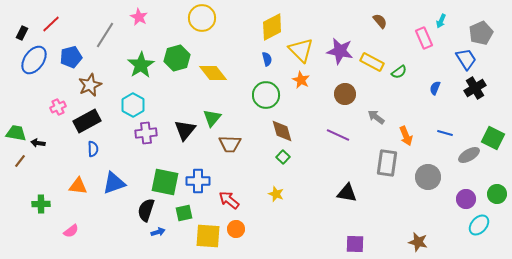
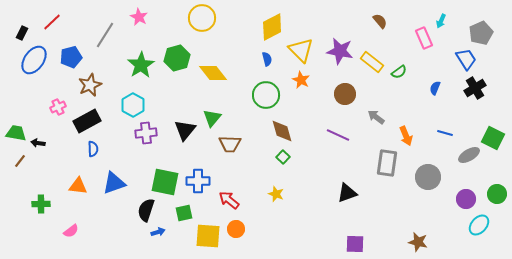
red line at (51, 24): moved 1 px right, 2 px up
yellow rectangle at (372, 62): rotated 10 degrees clockwise
black triangle at (347, 193): rotated 30 degrees counterclockwise
